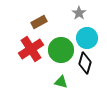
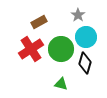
gray star: moved 1 px left, 2 px down
cyan circle: moved 1 px left, 1 px up
green circle: moved 1 px up
green triangle: moved 2 px down
